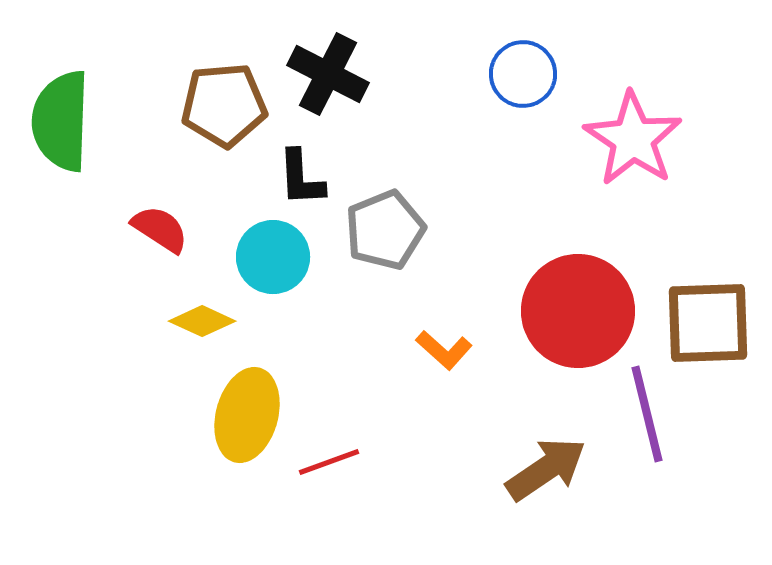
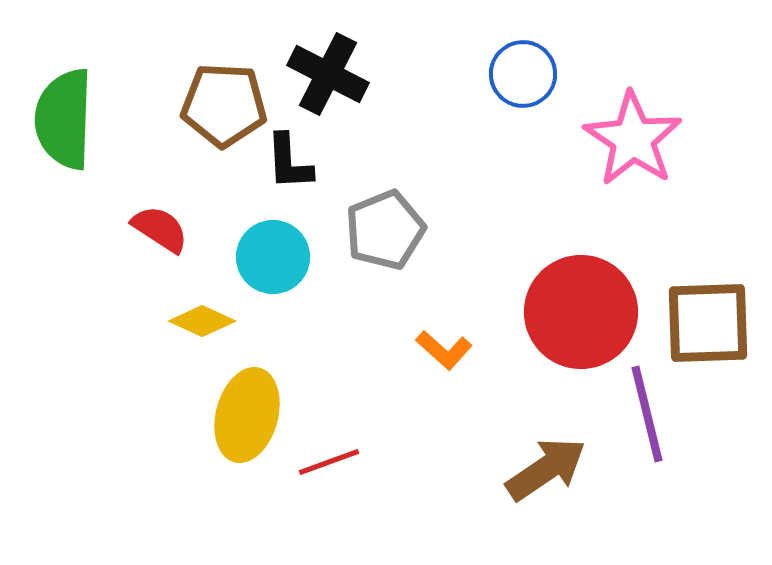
brown pentagon: rotated 8 degrees clockwise
green semicircle: moved 3 px right, 2 px up
black L-shape: moved 12 px left, 16 px up
red circle: moved 3 px right, 1 px down
